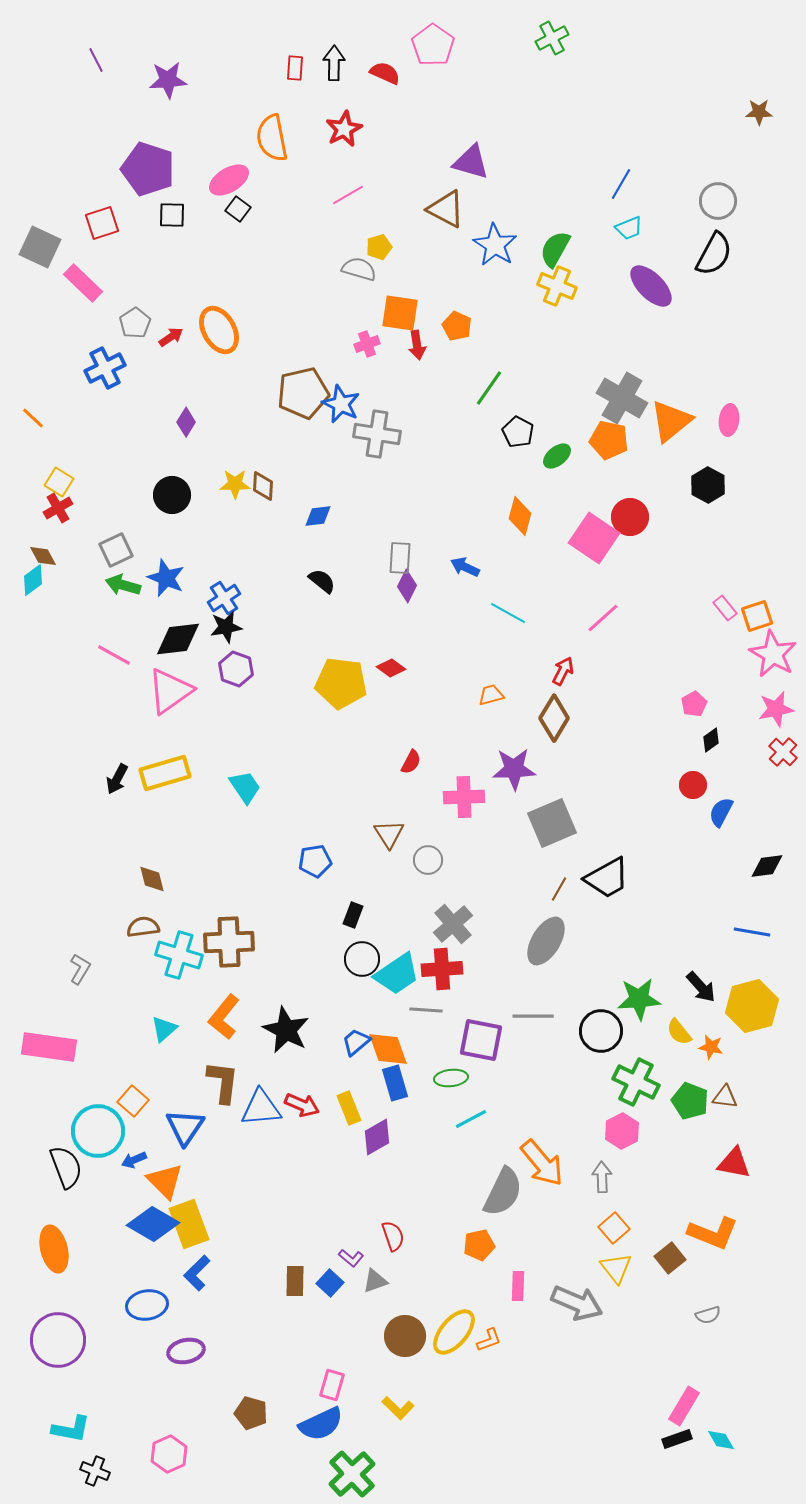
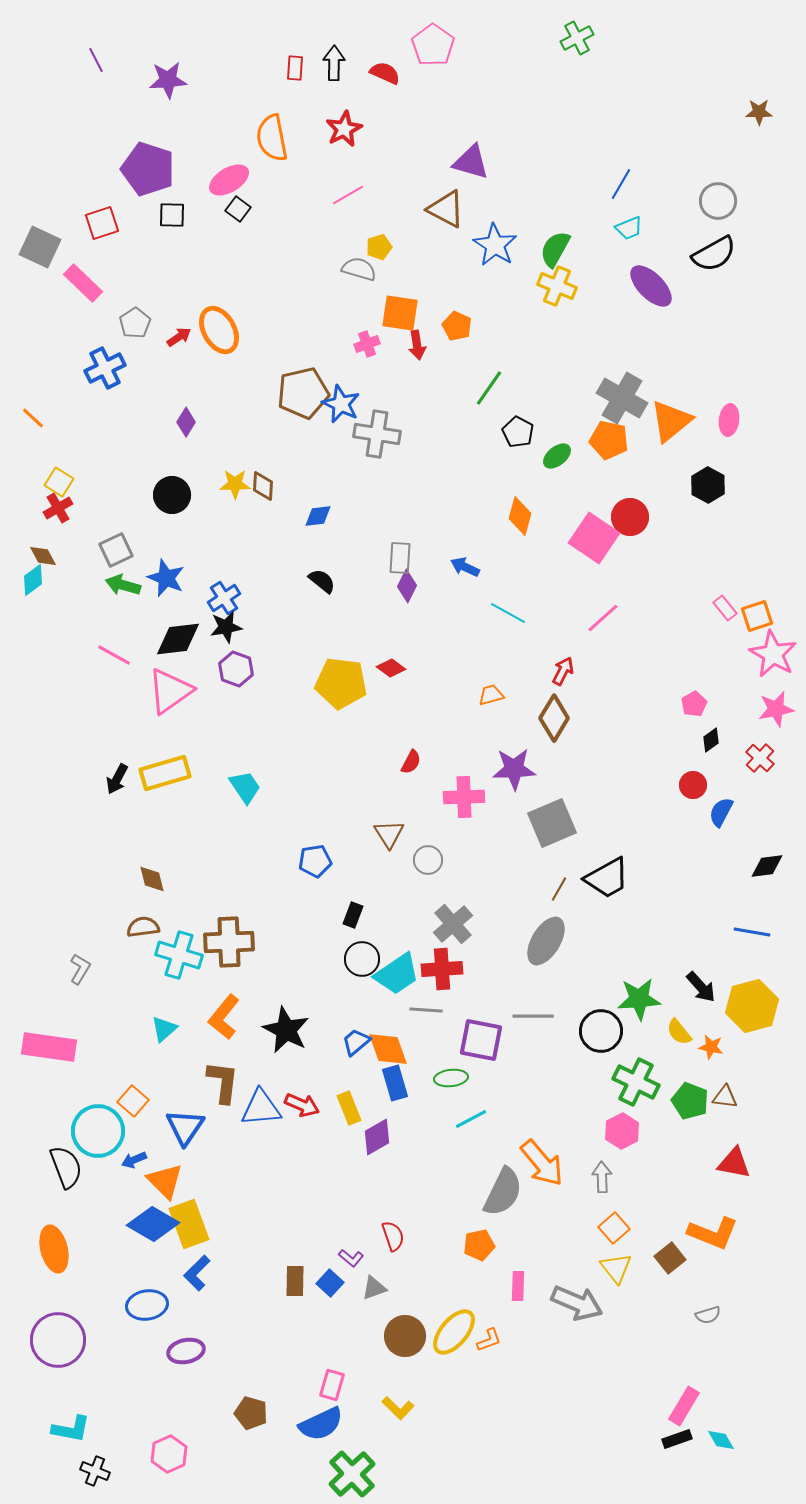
green cross at (552, 38): moved 25 px right
black semicircle at (714, 254): rotated 33 degrees clockwise
red arrow at (171, 337): moved 8 px right
red cross at (783, 752): moved 23 px left, 6 px down
gray triangle at (375, 1281): moved 1 px left, 7 px down
